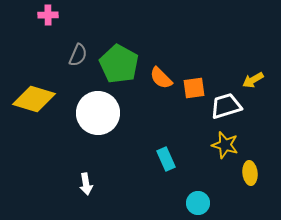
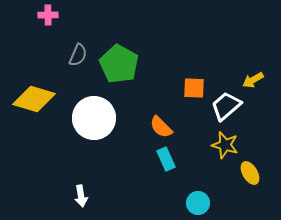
orange semicircle: moved 49 px down
orange square: rotated 10 degrees clockwise
white trapezoid: rotated 24 degrees counterclockwise
white circle: moved 4 px left, 5 px down
yellow ellipse: rotated 25 degrees counterclockwise
white arrow: moved 5 px left, 12 px down
